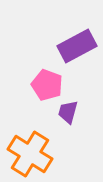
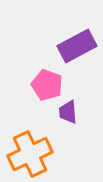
purple trapezoid: rotated 20 degrees counterclockwise
orange cross: rotated 33 degrees clockwise
